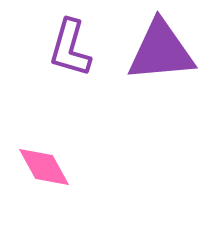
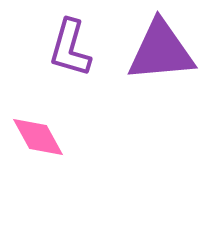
pink diamond: moved 6 px left, 30 px up
